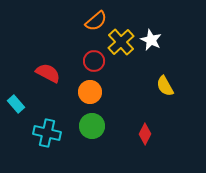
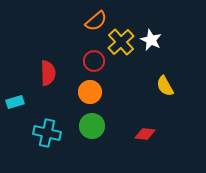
red semicircle: rotated 60 degrees clockwise
cyan rectangle: moved 1 px left, 2 px up; rotated 66 degrees counterclockwise
red diamond: rotated 70 degrees clockwise
